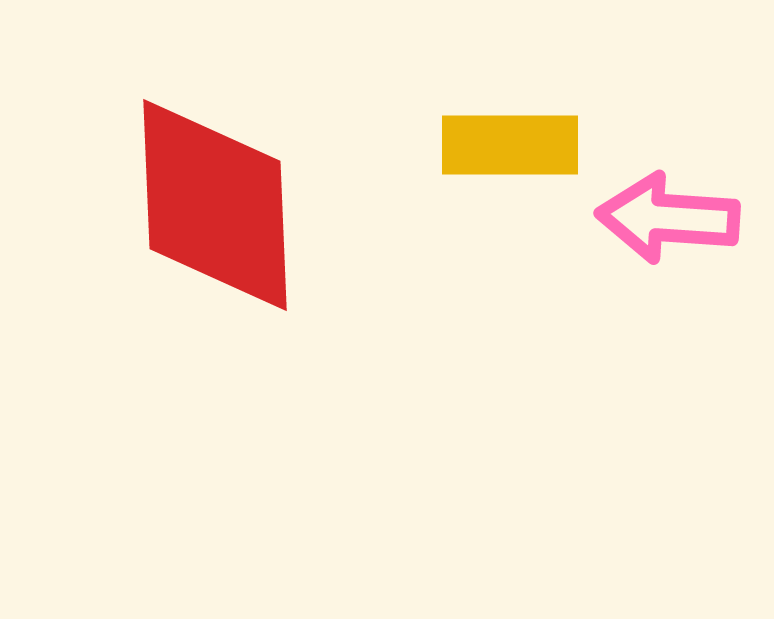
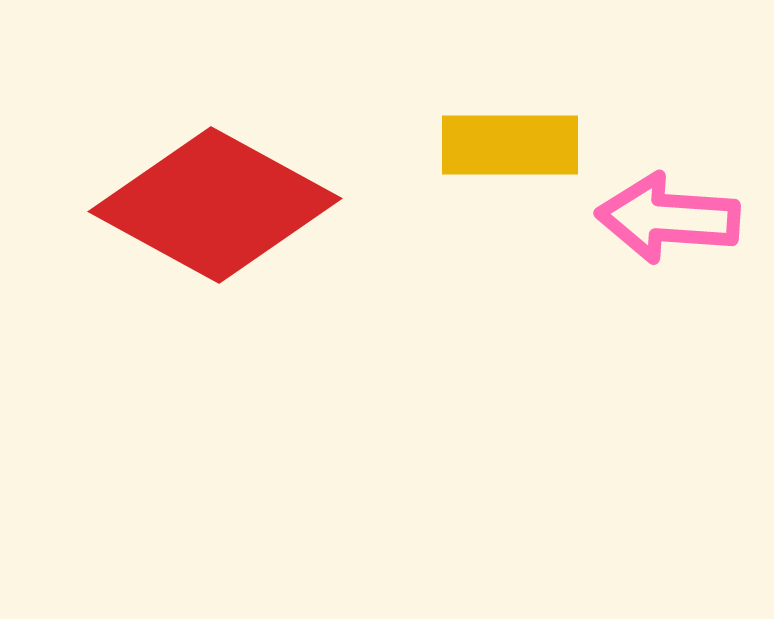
red diamond: rotated 59 degrees counterclockwise
